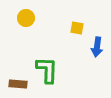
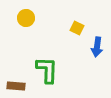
yellow square: rotated 16 degrees clockwise
brown rectangle: moved 2 px left, 2 px down
